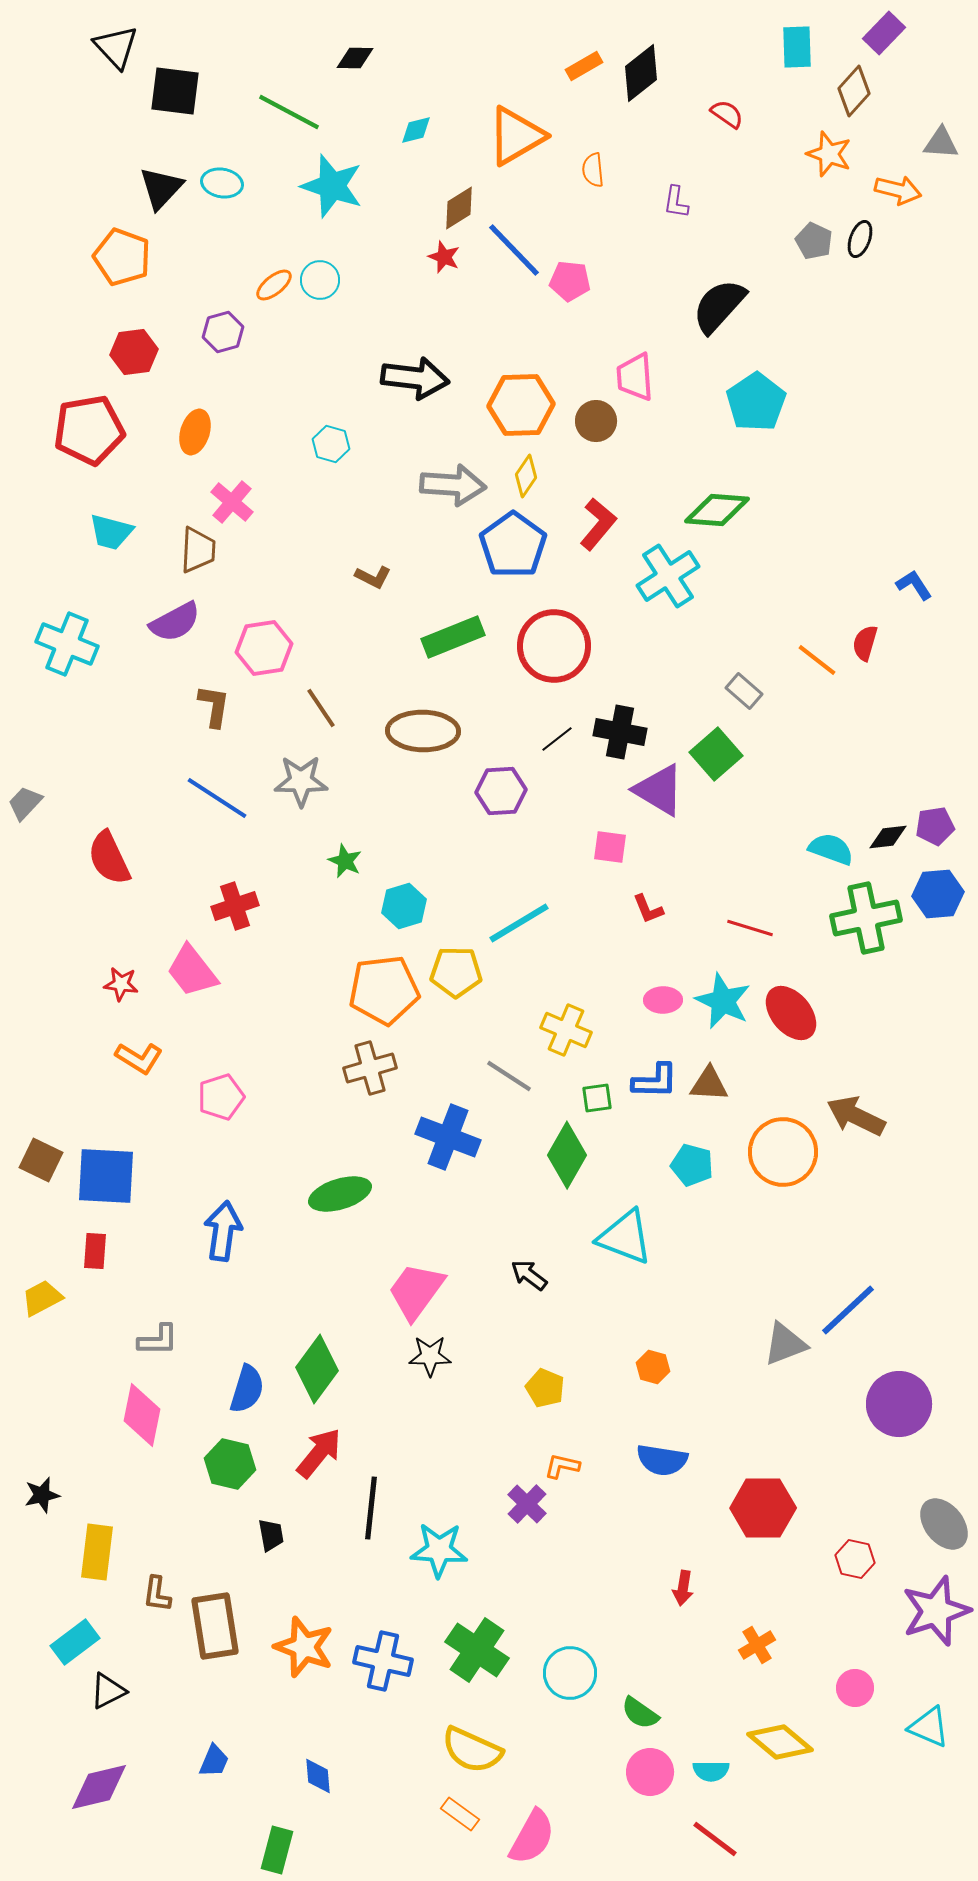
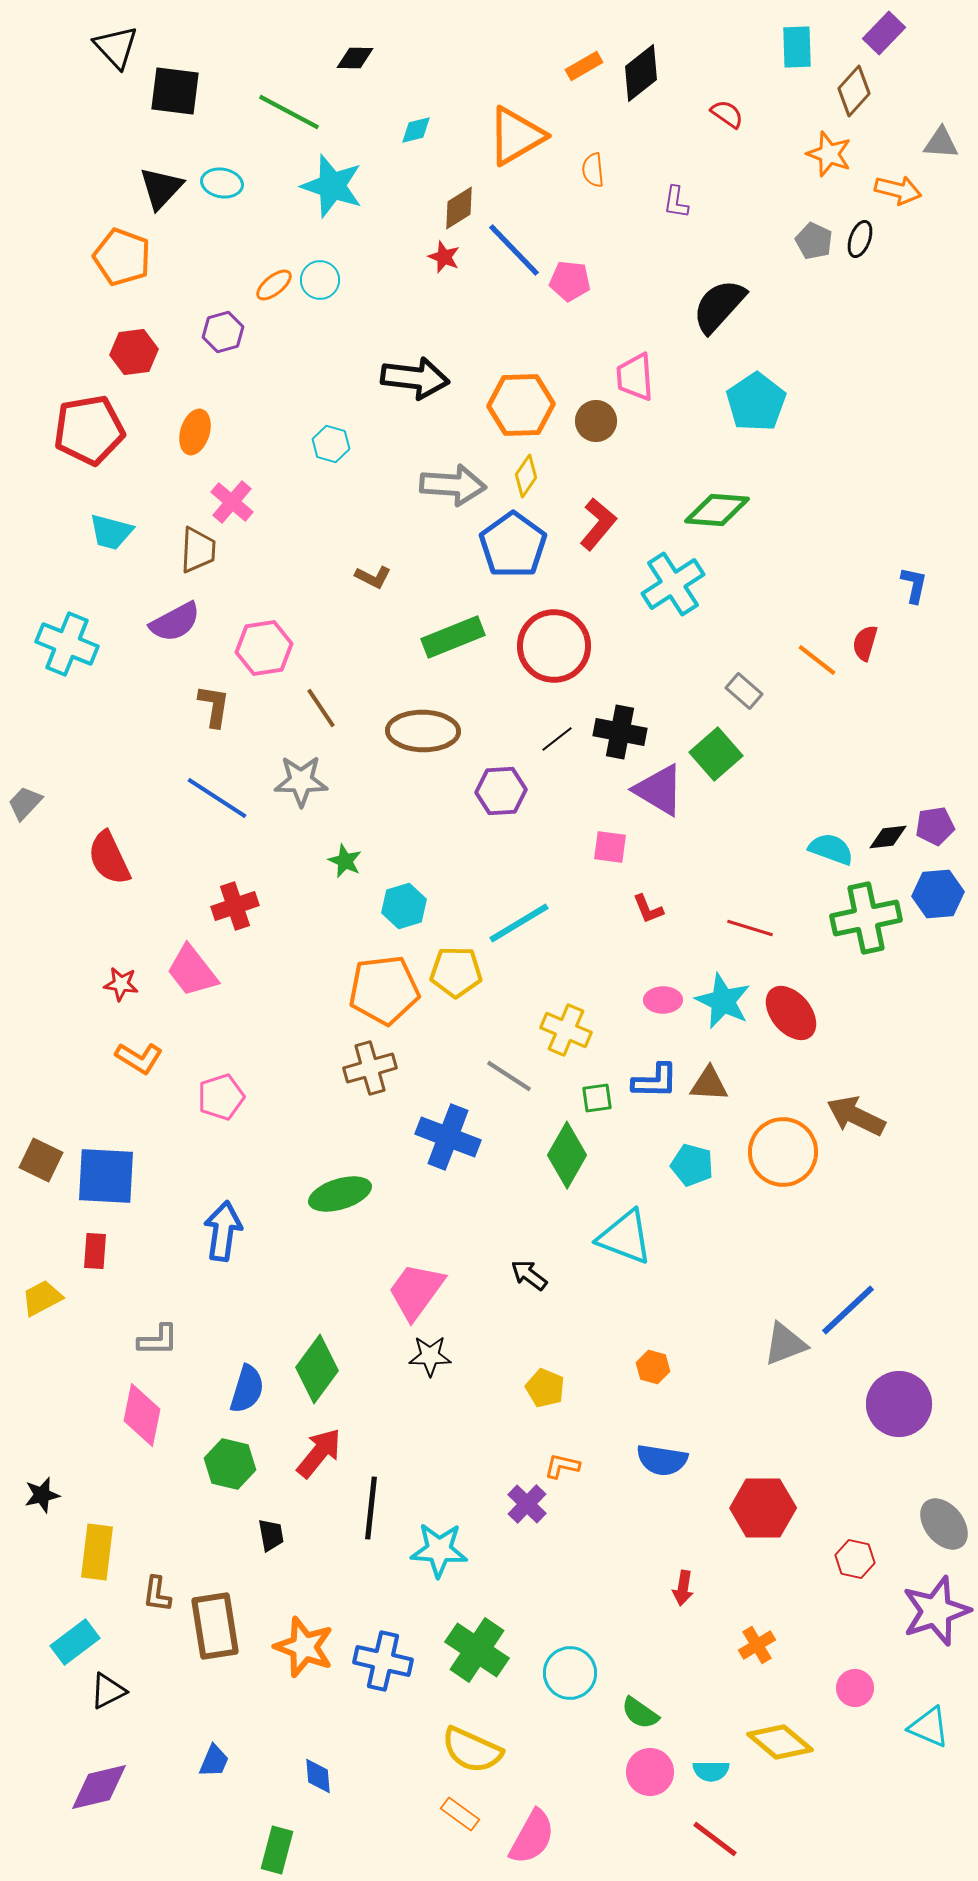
cyan cross at (668, 576): moved 5 px right, 8 px down
blue L-shape at (914, 585): rotated 45 degrees clockwise
